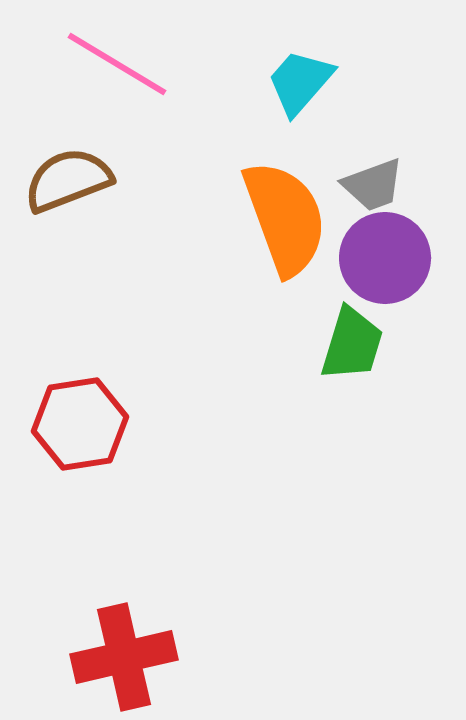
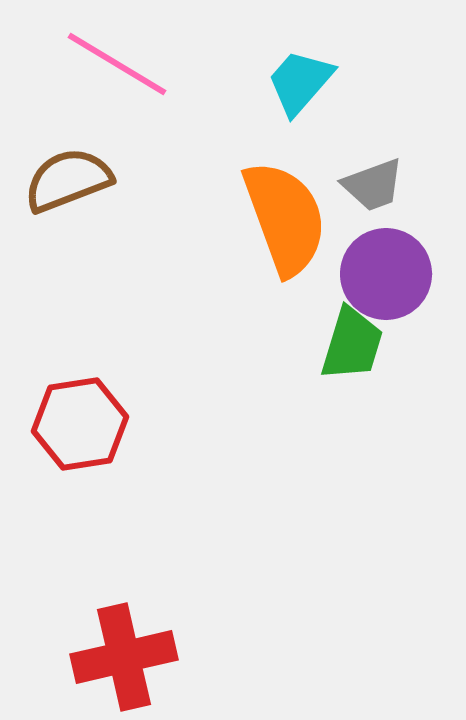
purple circle: moved 1 px right, 16 px down
